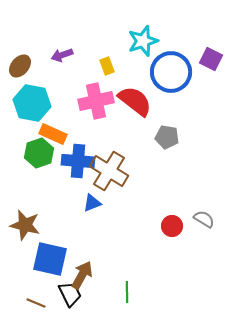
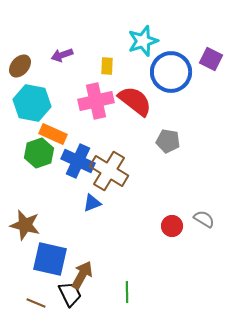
yellow rectangle: rotated 24 degrees clockwise
gray pentagon: moved 1 px right, 4 px down
blue cross: rotated 20 degrees clockwise
